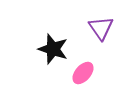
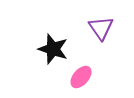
pink ellipse: moved 2 px left, 4 px down
